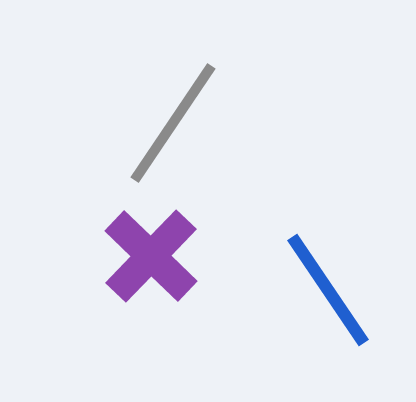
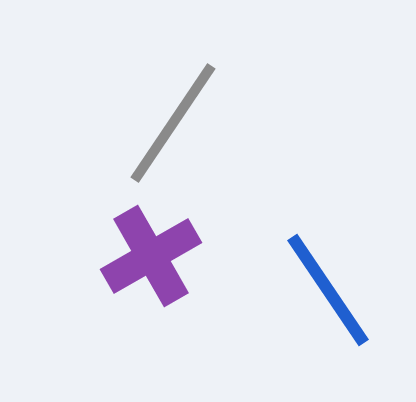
purple cross: rotated 16 degrees clockwise
